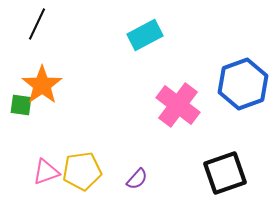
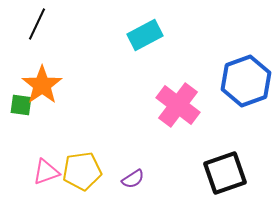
blue hexagon: moved 3 px right, 3 px up
purple semicircle: moved 4 px left; rotated 15 degrees clockwise
